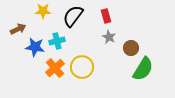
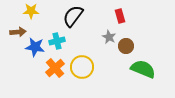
yellow star: moved 12 px left
red rectangle: moved 14 px right
brown arrow: moved 3 px down; rotated 21 degrees clockwise
brown circle: moved 5 px left, 2 px up
green semicircle: rotated 100 degrees counterclockwise
